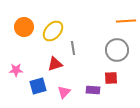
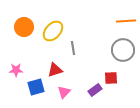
gray circle: moved 6 px right
red triangle: moved 6 px down
blue square: moved 2 px left, 1 px down
purple rectangle: moved 2 px right; rotated 40 degrees counterclockwise
